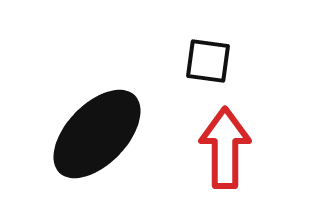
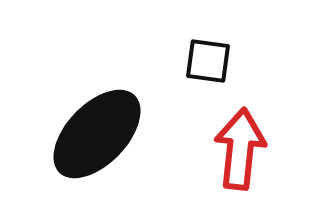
red arrow: moved 15 px right, 1 px down; rotated 6 degrees clockwise
